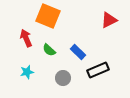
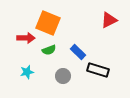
orange square: moved 7 px down
red arrow: rotated 114 degrees clockwise
green semicircle: rotated 64 degrees counterclockwise
black rectangle: rotated 40 degrees clockwise
gray circle: moved 2 px up
